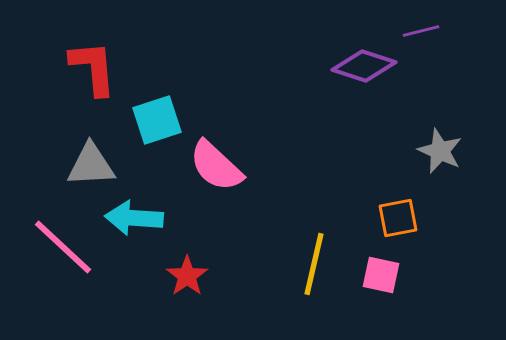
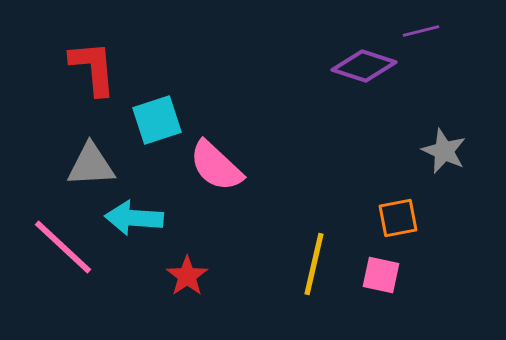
gray star: moved 4 px right
